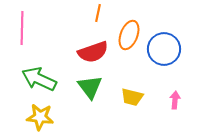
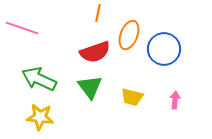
pink line: rotated 72 degrees counterclockwise
red semicircle: moved 2 px right
